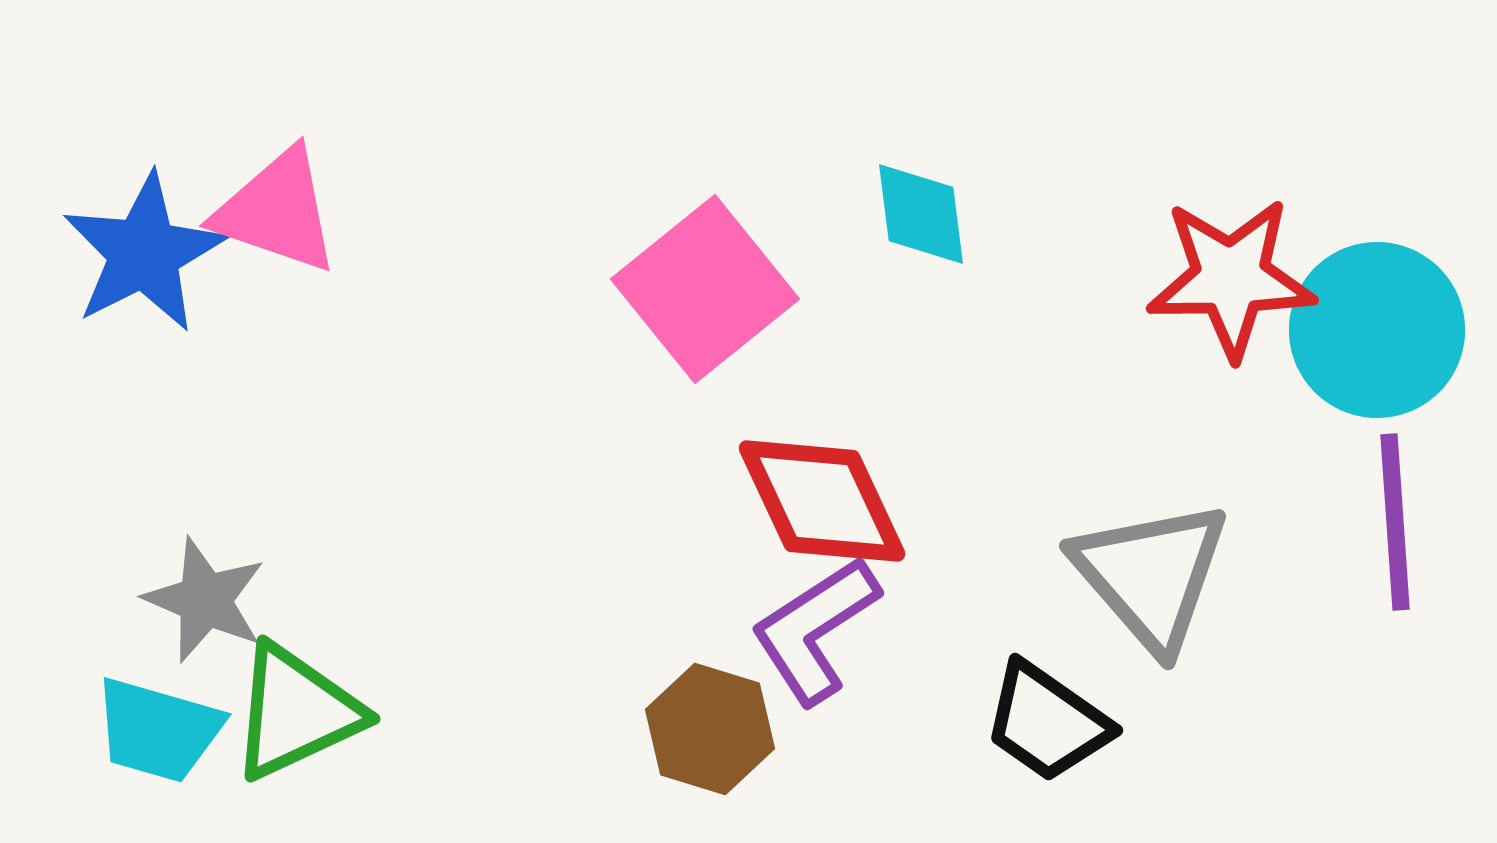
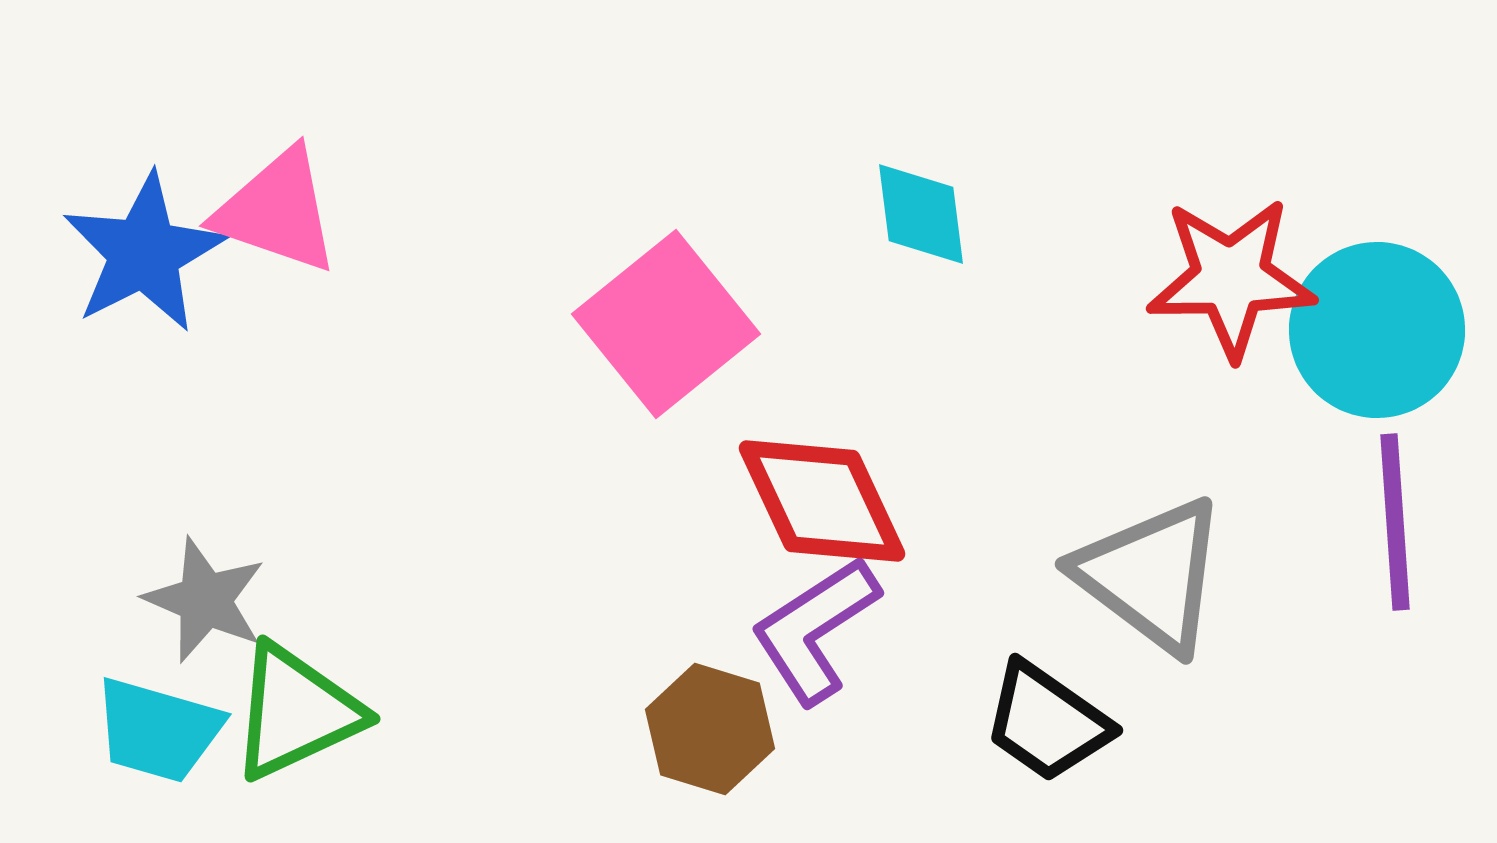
pink square: moved 39 px left, 35 px down
gray triangle: rotated 12 degrees counterclockwise
